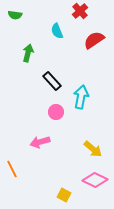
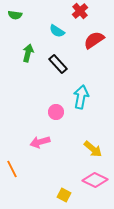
cyan semicircle: rotated 35 degrees counterclockwise
black rectangle: moved 6 px right, 17 px up
